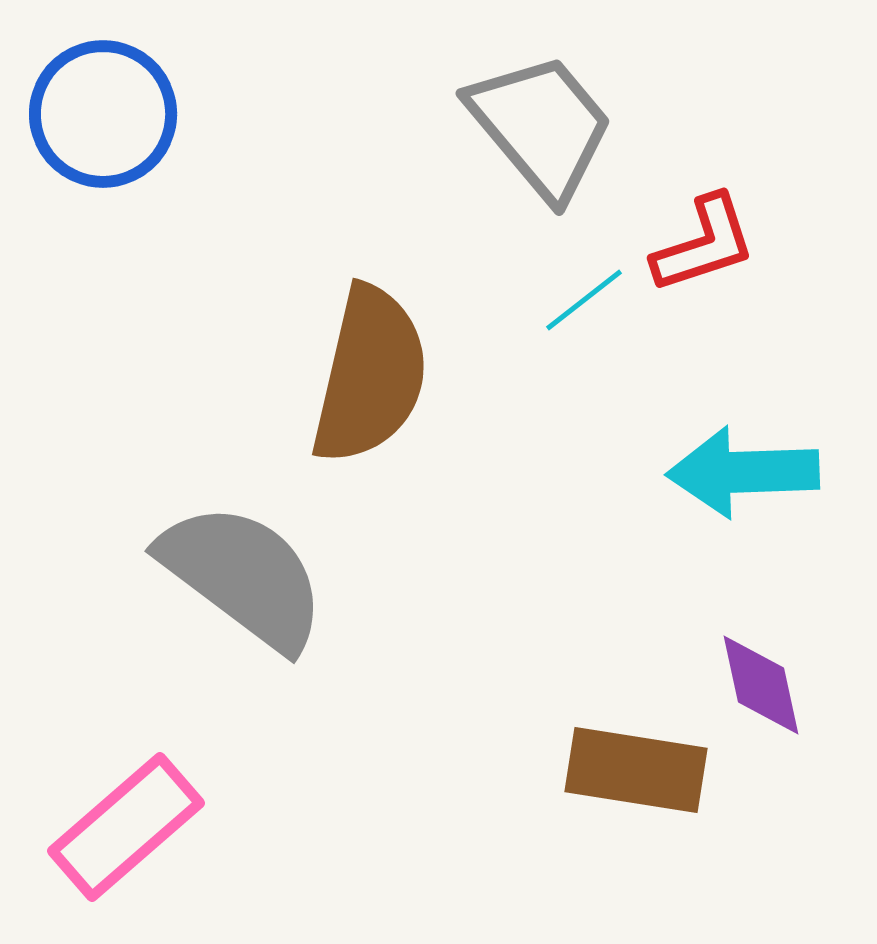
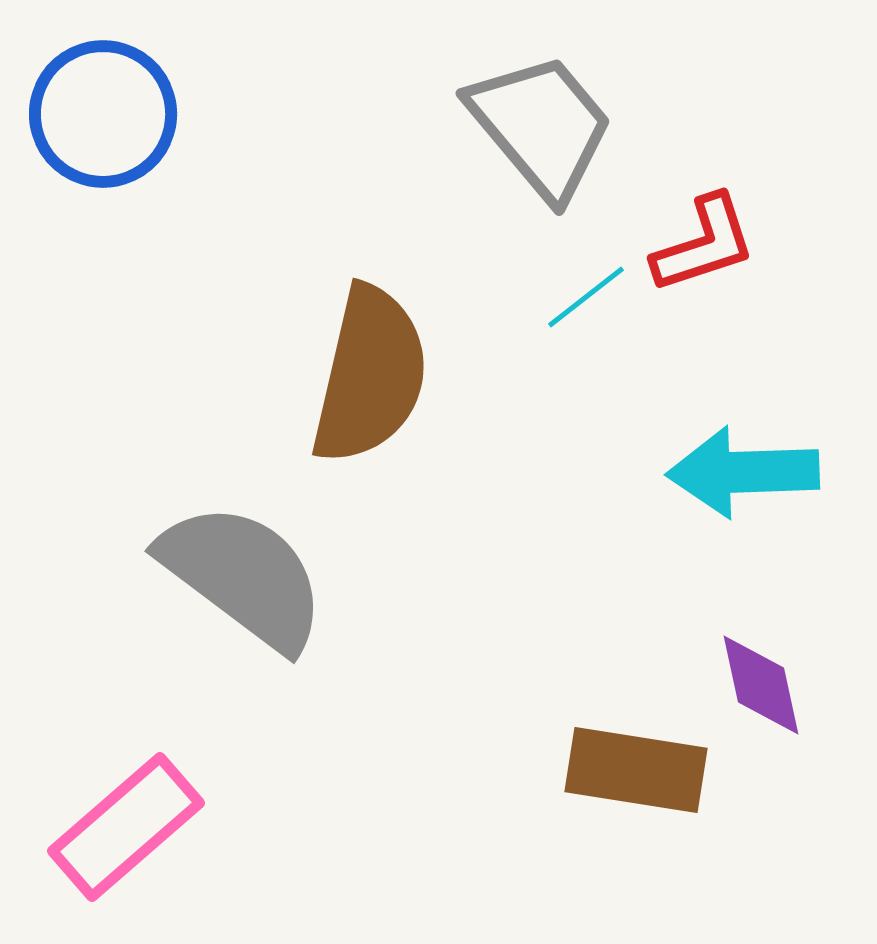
cyan line: moved 2 px right, 3 px up
